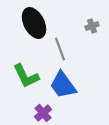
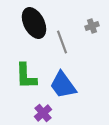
gray line: moved 2 px right, 7 px up
green L-shape: rotated 24 degrees clockwise
